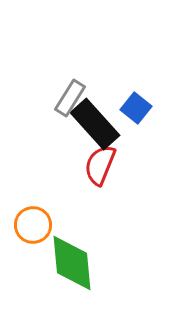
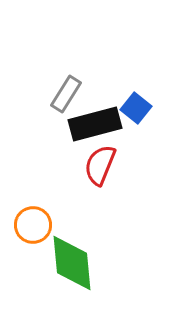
gray rectangle: moved 4 px left, 4 px up
black rectangle: rotated 63 degrees counterclockwise
